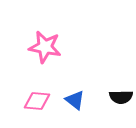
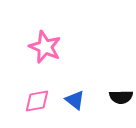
pink star: rotated 12 degrees clockwise
pink diamond: rotated 16 degrees counterclockwise
